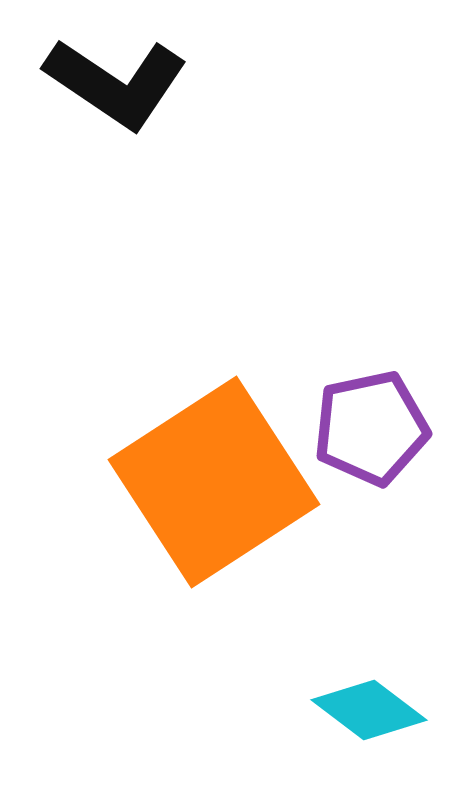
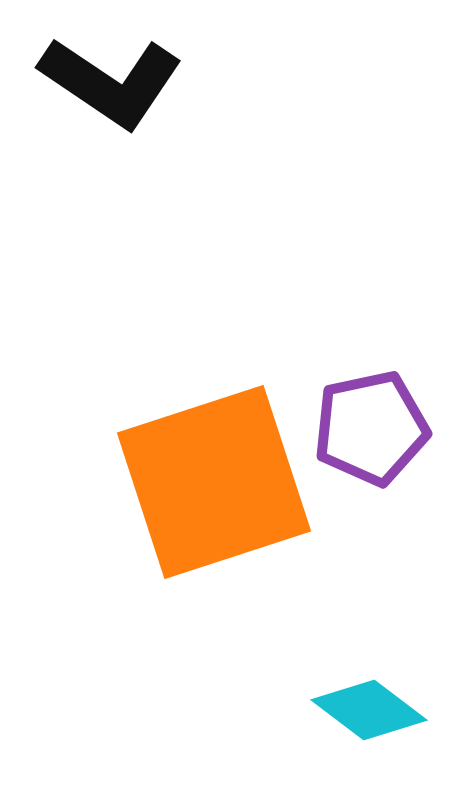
black L-shape: moved 5 px left, 1 px up
orange square: rotated 15 degrees clockwise
